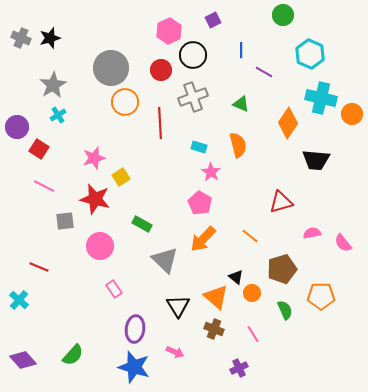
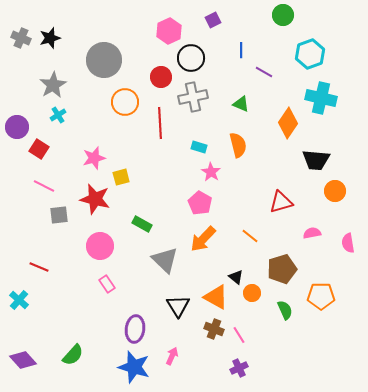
cyan hexagon at (310, 54): rotated 16 degrees clockwise
black circle at (193, 55): moved 2 px left, 3 px down
gray circle at (111, 68): moved 7 px left, 8 px up
red circle at (161, 70): moved 7 px down
gray cross at (193, 97): rotated 8 degrees clockwise
orange circle at (352, 114): moved 17 px left, 77 px down
yellow square at (121, 177): rotated 18 degrees clockwise
gray square at (65, 221): moved 6 px left, 6 px up
pink semicircle at (343, 243): moved 5 px right; rotated 30 degrees clockwise
pink rectangle at (114, 289): moved 7 px left, 5 px up
orange triangle at (216, 297): rotated 12 degrees counterclockwise
pink line at (253, 334): moved 14 px left, 1 px down
pink arrow at (175, 352): moved 3 px left, 4 px down; rotated 90 degrees counterclockwise
